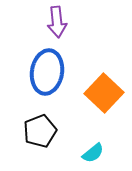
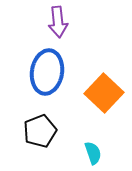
purple arrow: moved 1 px right
cyan semicircle: rotated 70 degrees counterclockwise
